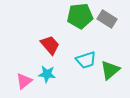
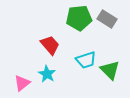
green pentagon: moved 1 px left, 2 px down
green triangle: rotated 35 degrees counterclockwise
cyan star: rotated 24 degrees clockwise
pink triangle: moved 2 px left, 2 px down
